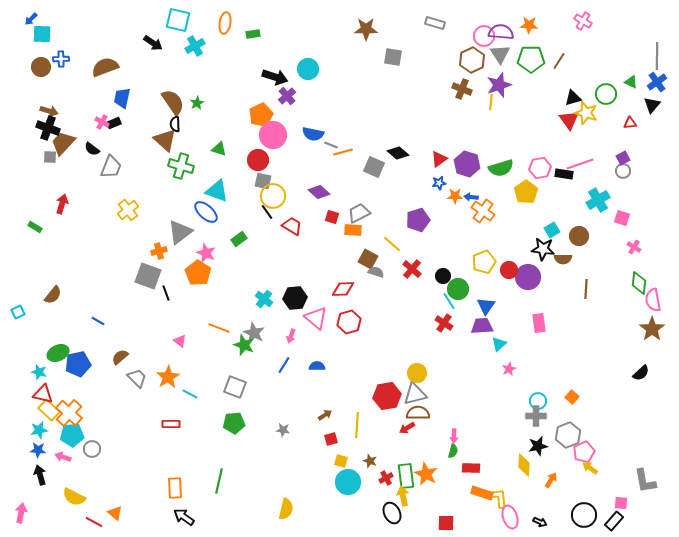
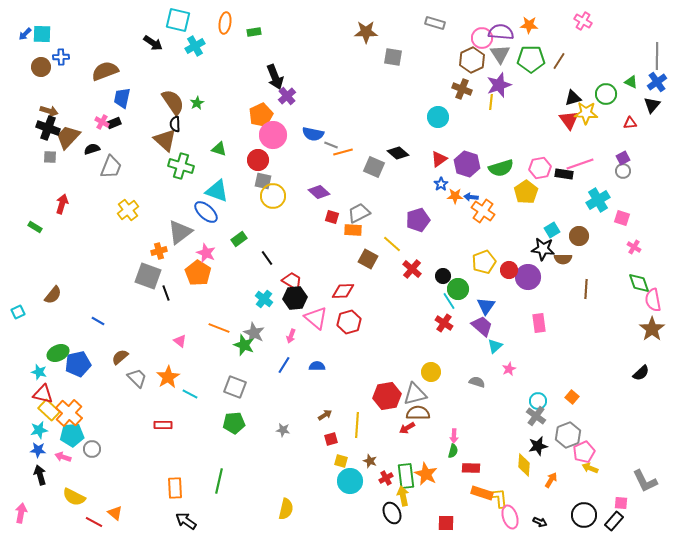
blue arrow at (31, 19): moved 6 px left, 15 px down
brown star at (366, 29): moved 3 px down
green rectangle at (253, 34): moved 1 px right, 2 px up
pink circle at (484, 36): moved 2 px left, 2 px down
blue cross at (61, 59): moved 2 px up
brown semicircle at (105, 67): moved 4 px down
cyan circle at (308, 69): moved 130 px right, 48 px down
black arrow at (275, 77): rotated 50 degrees clockwise
yellow star at (586, 113): rotated 15 degrees counterclockwise
brown trapezoid at (63, 143): moved 5 px right, 6 px up
black semicircle at (92, 149): rotated 126 degrees clockwise
blue star at (439, 183): moved 2 px right, 1 px down; rotated 24 degrees counterclockwise
black line at (267, 212): moved 46 px down
red trapezoid at (292, 226): moved 55 px down
gray semicircle at (376, 272): moved 101 px right, 110 px down
green diamond at (639, 283): rotated 25 degrees counterclockwise
red diamond at (343, 289): moved 2 px down
purple trapezoid at (482, 326): rotated 45 degrees clockwise
cyan triangle at (499, 344): moved 4 px left, 2 px down
yellow circle at (417, 373): moved 14 px right, 1 px up
gray cross at (536, 416): rotated 36 degrees clockwise
red rectangle at (171, 424): moved 8 px left, 1 px down
yellow arrow at (590, 468): rotated 14 degrees counterclockwise
gray L-shape at (645, 481): rotated 16 degrees counterclockwise
cyan circle at (348, 482): moved 2 px right, 1 px up
black arrow at (184, 517): moved 2 px right, 4 px down
